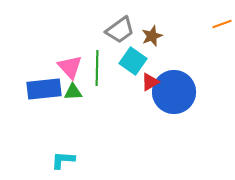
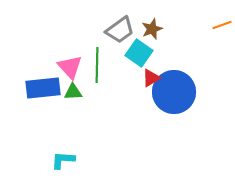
orange line: moved 1 px down
brown star: moved 7 px up
cyan square: moved 6 px right, 8 px up
green line: moved 3 px up
red triangle: moved 1 px right, 4 px up
blue rectangle: moved 1 px left, 1 px up
